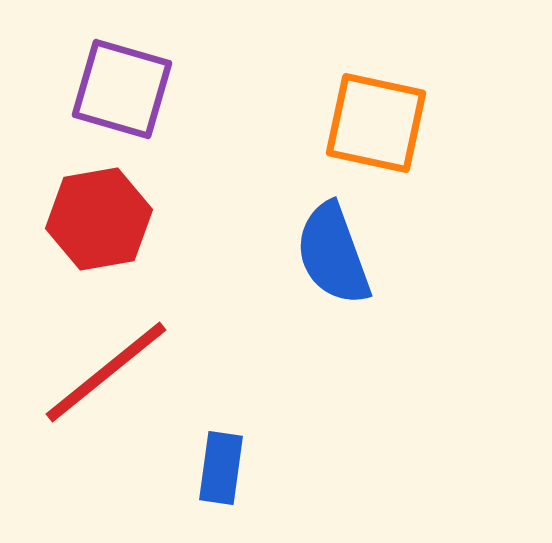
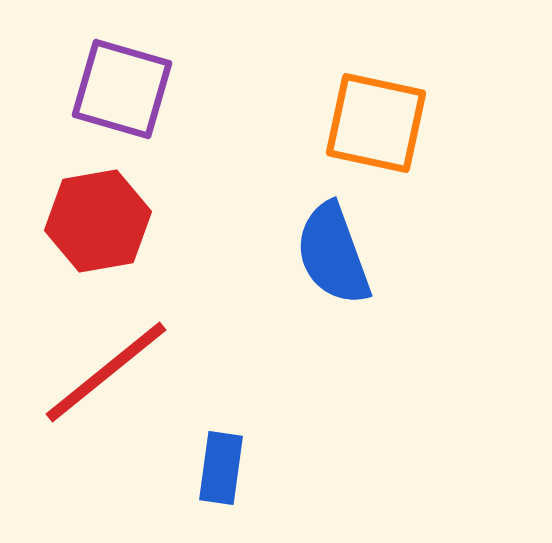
red hexagon: moved 1 px left, 2 px down
